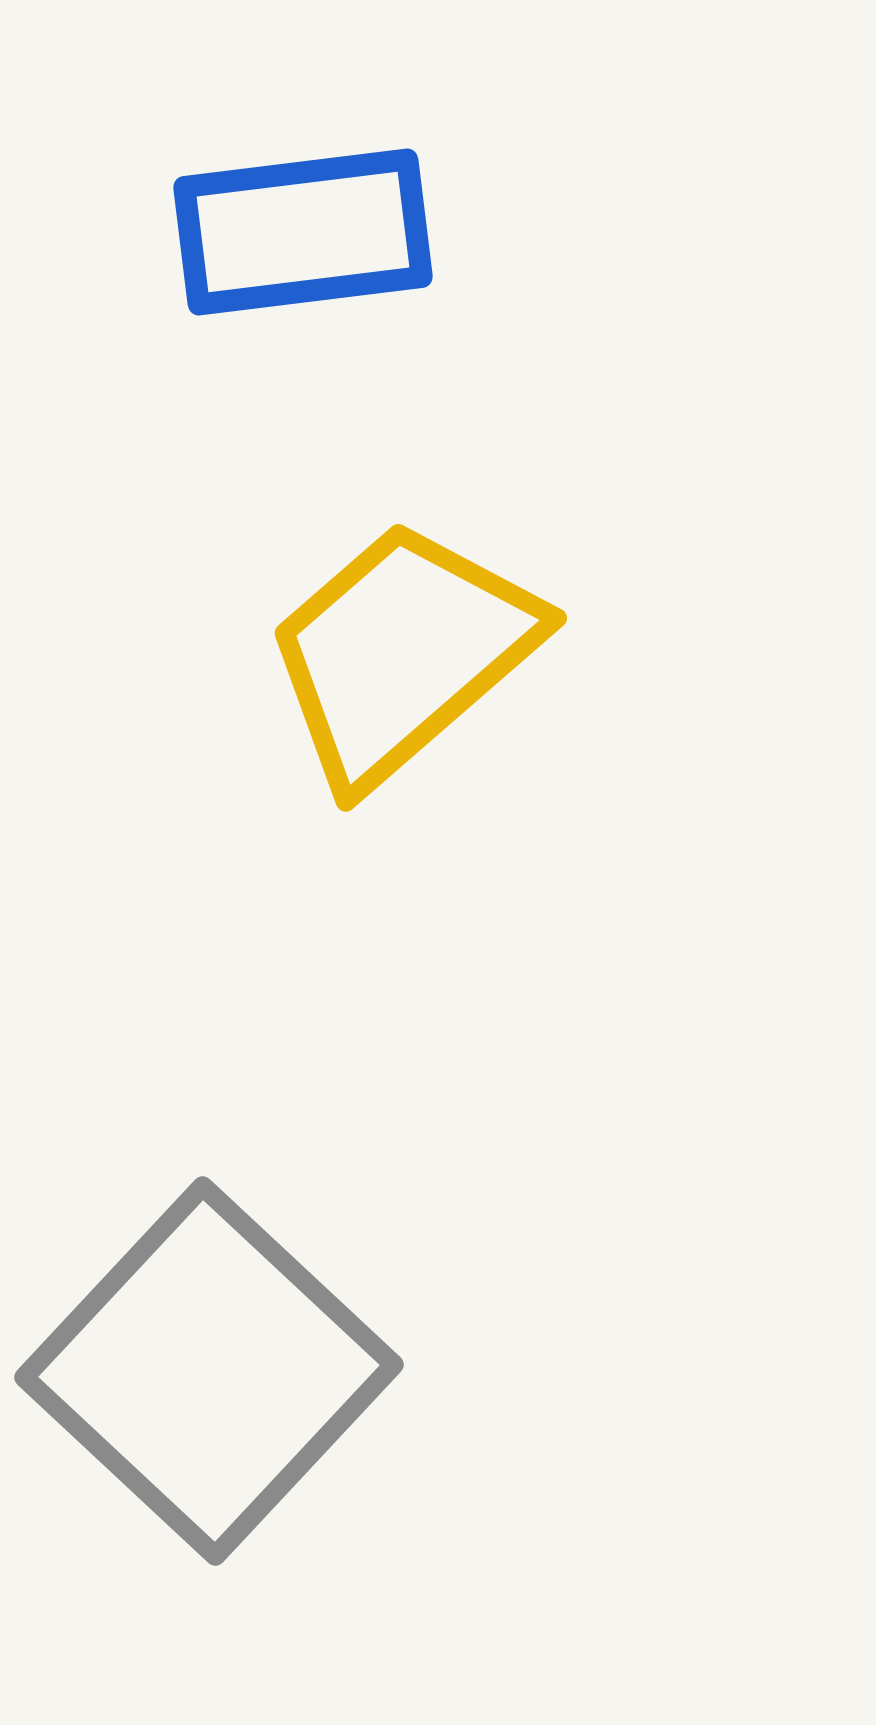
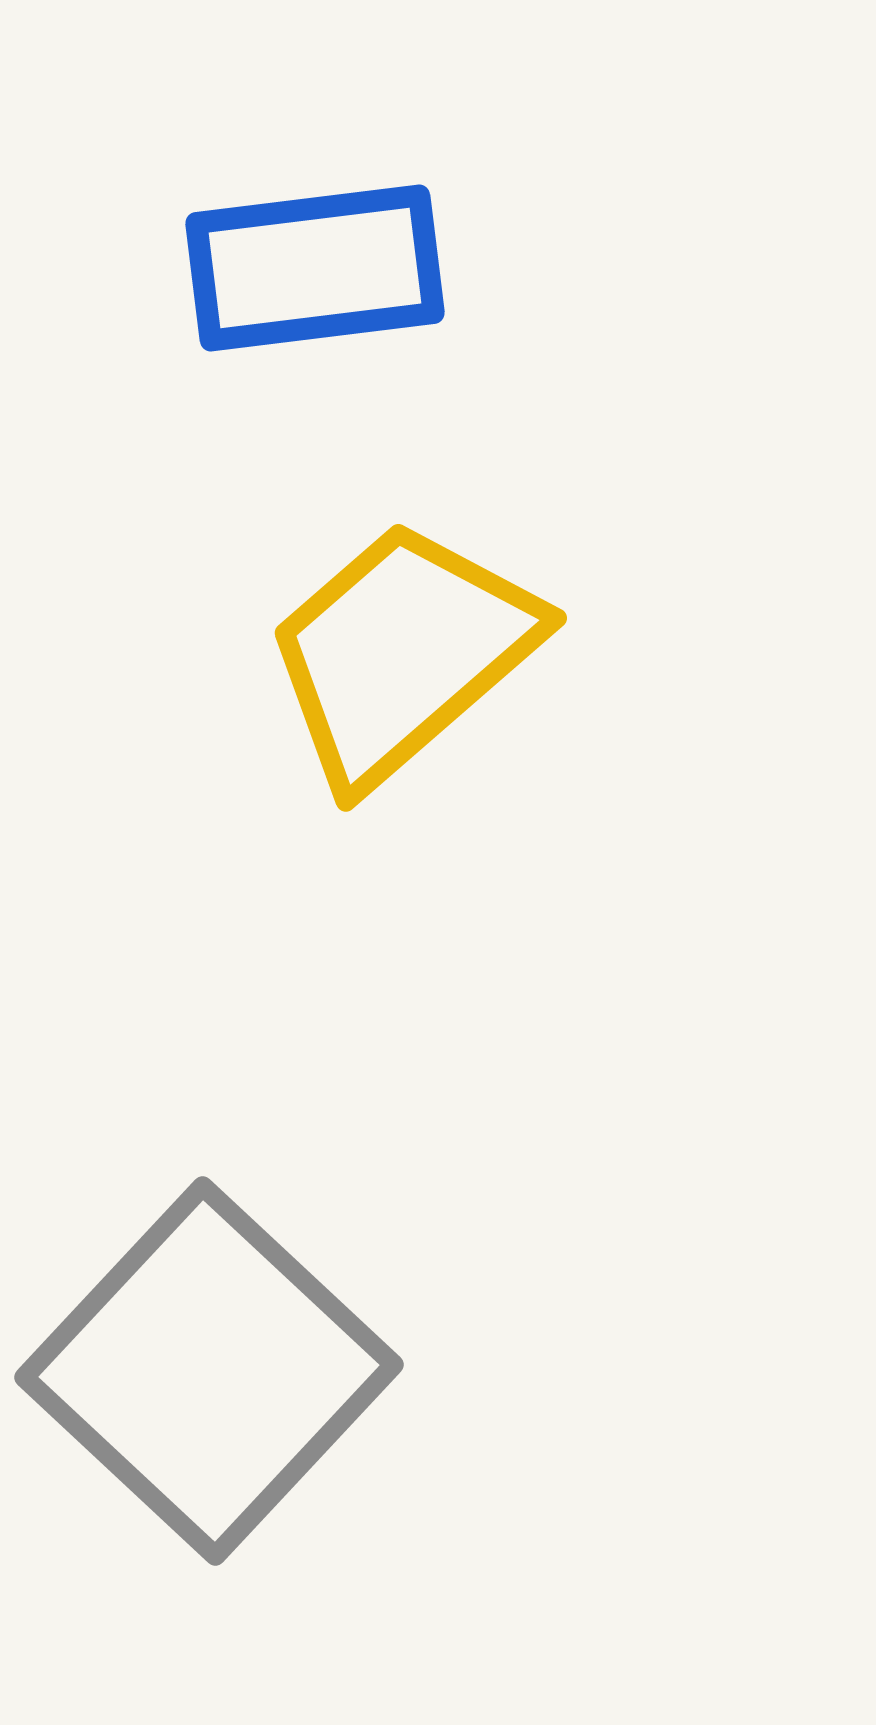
blue rectangle: moved 12 px right, 36 px down
